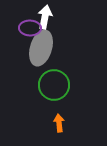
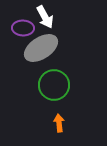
white arrow: rotated 140 degrees clockwise
purple ellipse: moved 7 px left
gray ellipse: rotated 40 degrees clockwise
